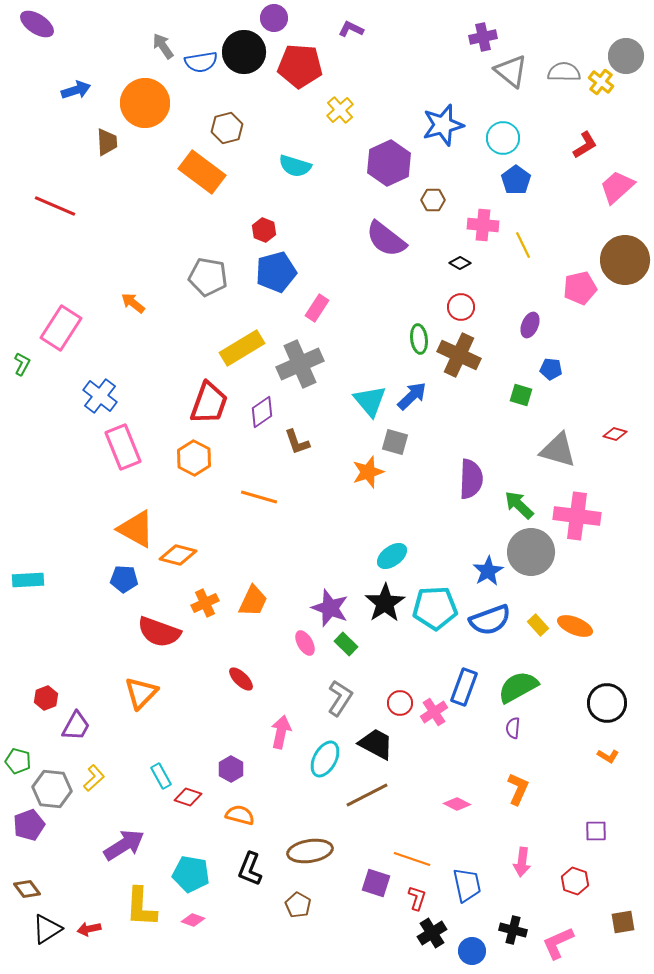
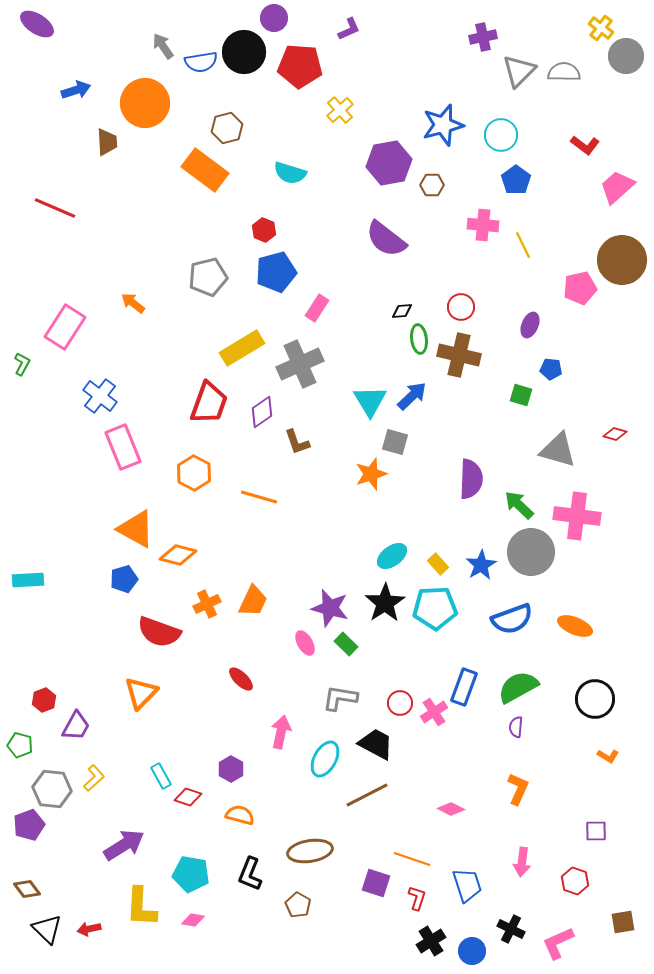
purple L-shape at (351, 29): moved 2 px left; rotated 130 degrees clockwise
gray triangle at (511, 71): moved 8 px right; rotated 36 degrees clockwise
yellow cross at (601, 82): moved 54 px up
cyan circle at (503, 138): moved 2 px left, 3 px up
red L-shape at (585, 145): rotated 68 degrees clockwise
purple hexagon at (389, 163): rotated 15 degrees clockwise
cyan semicircle at (295, 166): moved 5 px left, 7 px down
orange rectangle at (202, 172): moved 3 px right, 2 px up
brown hexagon at (433, 200): moved 1 px left, 15 px up
red line at (55, 206): moved 2 px down
brown circle at (625, 260): moved 3 px left
black diamond at (460, 263): moved 58 px left, 48 px down; rotated 35 degrees counterclockwise
gray pentagon at (208, 277): rotated 24 degrees counterclockwise
pink rectangle at (61, 328): moved 4 px right, 1 px up
brown cross at (459, 355): rotated 12 degrees counterclockwise
cyan triangle at (370, 401): rotated 9 degrees clockwise
orange hexagon at (194, 458): moved 15 px down
orange star at (368, 472): moved 3 px right, 2 px down
blue star at (488, 571): moved 7 px left, 6 px up
blue pentagon at (124, 579): rotated 20 degrees counterclockwise
orange cross at (205, 603): moved 2 px right, 1 px down
purple star at (330, 608): rotated 6 degrees counterclockwise
blue semicircle at (490, 620): moved 22 px right, 1 px up
yellow rectangle at (538, 625): moved 100 px left, 61 px up
red hexagon at (46, 698): moved 2 px left, 2 px down
gray L-shape at (340, 698): rotated 114 degrees counterclockwise
black circle at (607, 703): moved 12 px left, 4 px up
purple semicircle at (513, 728): moved 3 px right, 1 px up
green pentagon at (18, 761): moved 2 px right, 16 px up
pink diamond at (457, 804): moved 6 px left, 5 px down
black L-shape at (250, 869): moved 5 px down
blue trapezoid at (467, 885): rotated 6 degrees counterclockwise
pink diamond at (193, 920): rotated 10 degrees counterclockwise
black triangle at (47, 929): rotated 44 degrees counterclockwise
black cross at (513, 930): moved 2 px left, 1 px up; rotated 12 degrees clockwise
black cross at (432, 933): moved 1 px left, 8 px down
